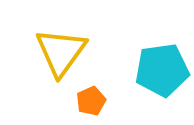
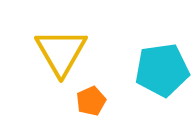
yellow triangle: rotated 6 degrees counterclockwise
